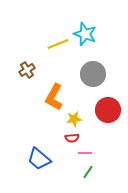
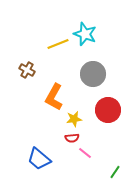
brown cross: rotated 28 degrees counterclockwise
pink line: rotated 40 degrees clockwise
green line: moved 27 px right
